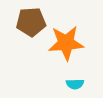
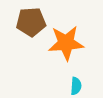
cyan semicircle: moved 1 px right, 2 px down; rotated 84 degrees counterclockwise
